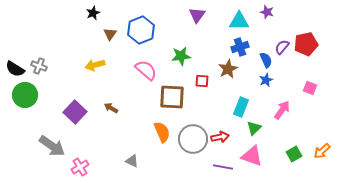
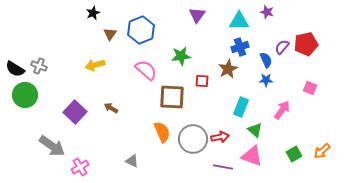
blue star: rotated 24 degrees clockwise
green triangle: moved 1 px right, 2 px down; rotated 35 degrees counterclockwise
